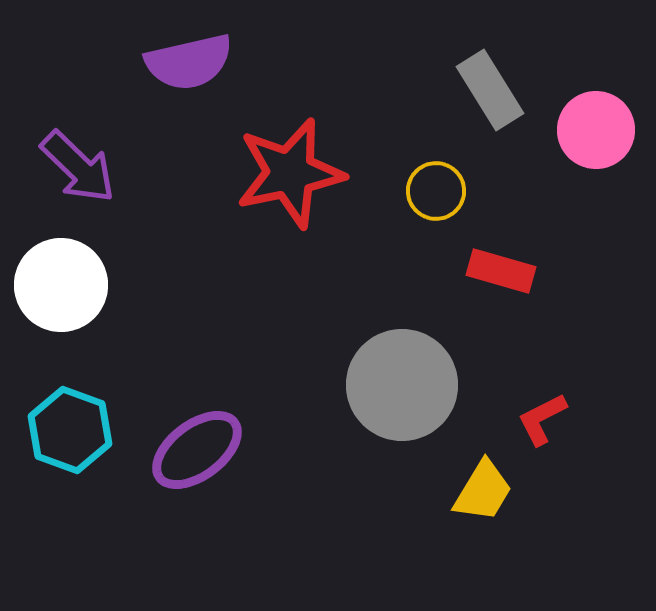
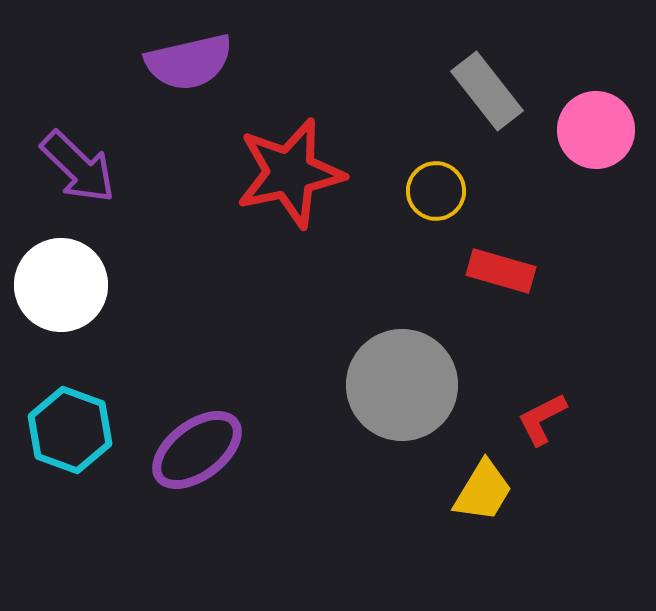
gray rectangle: moved 3 px left, 1 px down; rotated 6 degrees counterclockwise
